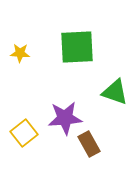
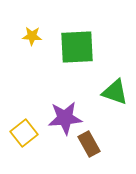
yellow star: moved 12 px right, 17 px up
